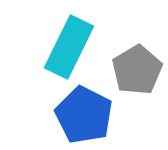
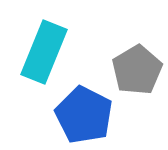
cyan rectangle: moved 25 px left, 5 px down; rotated 4 degrees counterclockwise
